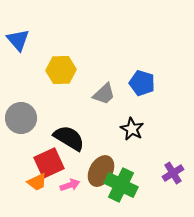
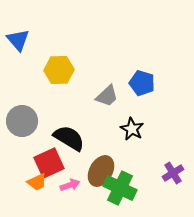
yellow hexagon: moved 2 px left
gray trapezoid: moved 3 px right, 2 px down
gray circle: moved 1 px right, 3 px down
green cross: moved 1 px left, 3 px down
